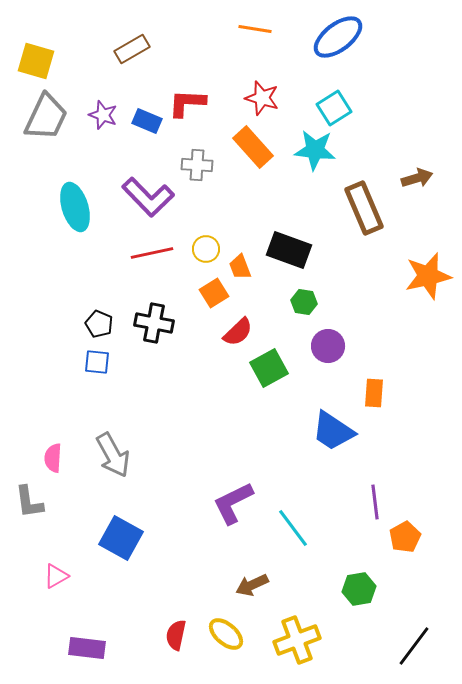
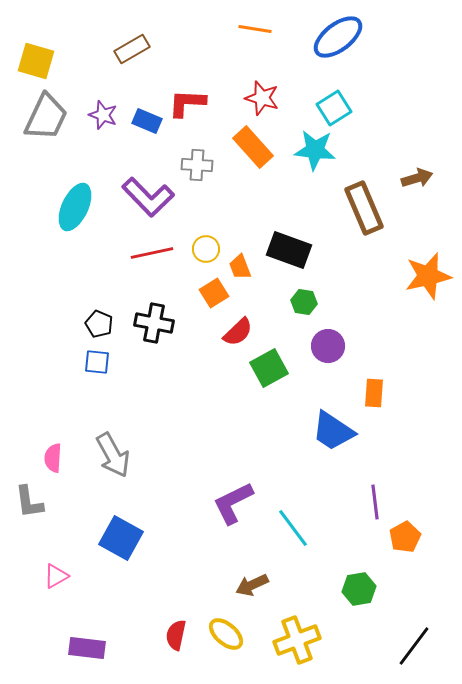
cyan ellipse at (75, 207): rotated 42 degrees clockwise
